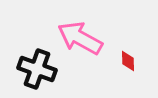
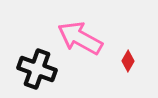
red diamond: rotated 30 degrees clockwise
